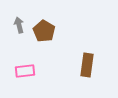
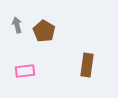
gray arrow: moved 2 px left
